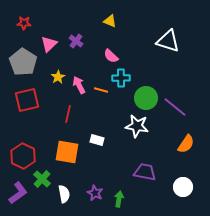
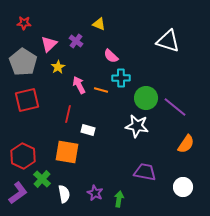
yellow triangle: moved 11 px left, 3 px down
yellow star: moved 10 px up
white rectangle: moved 9 px left, 10 px up
